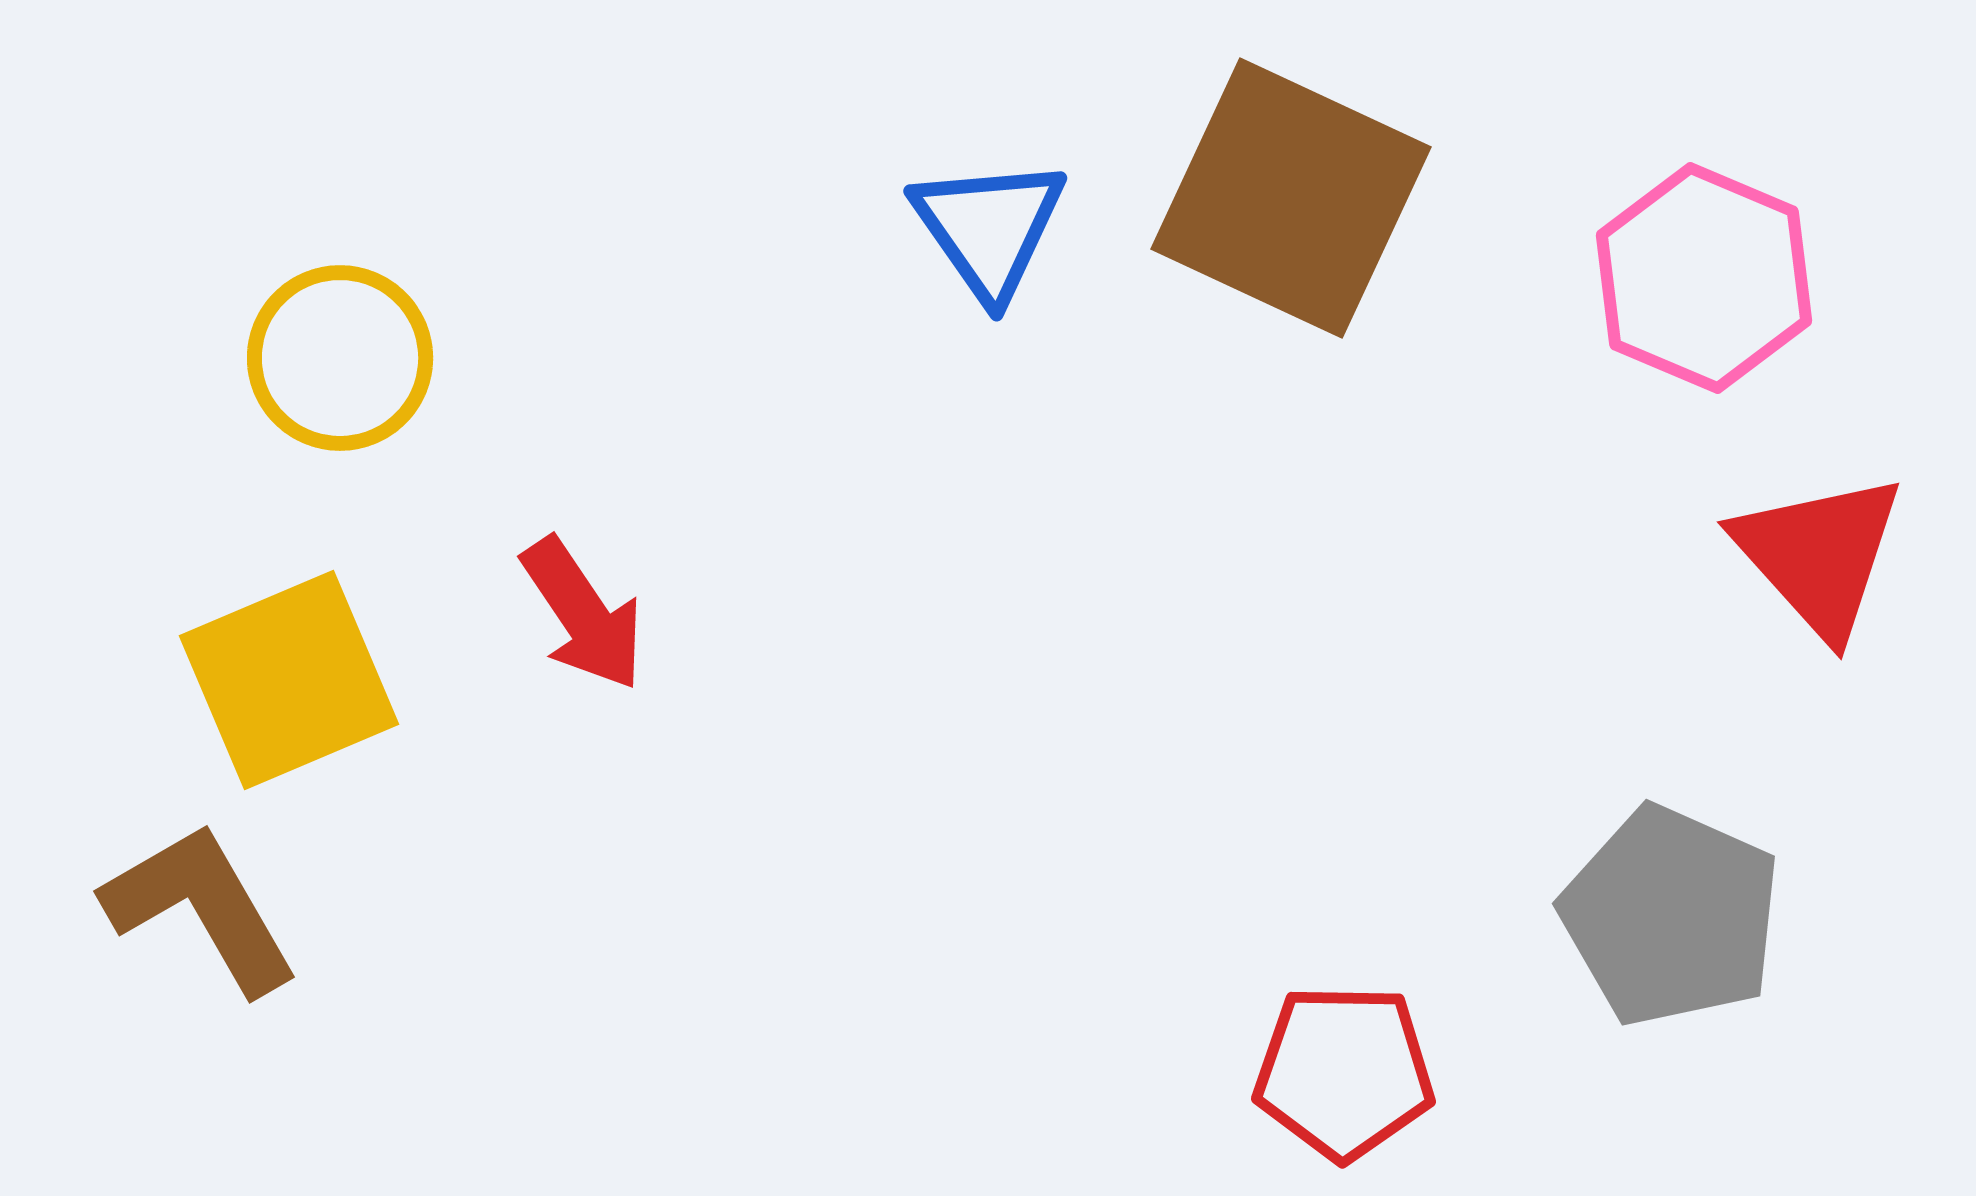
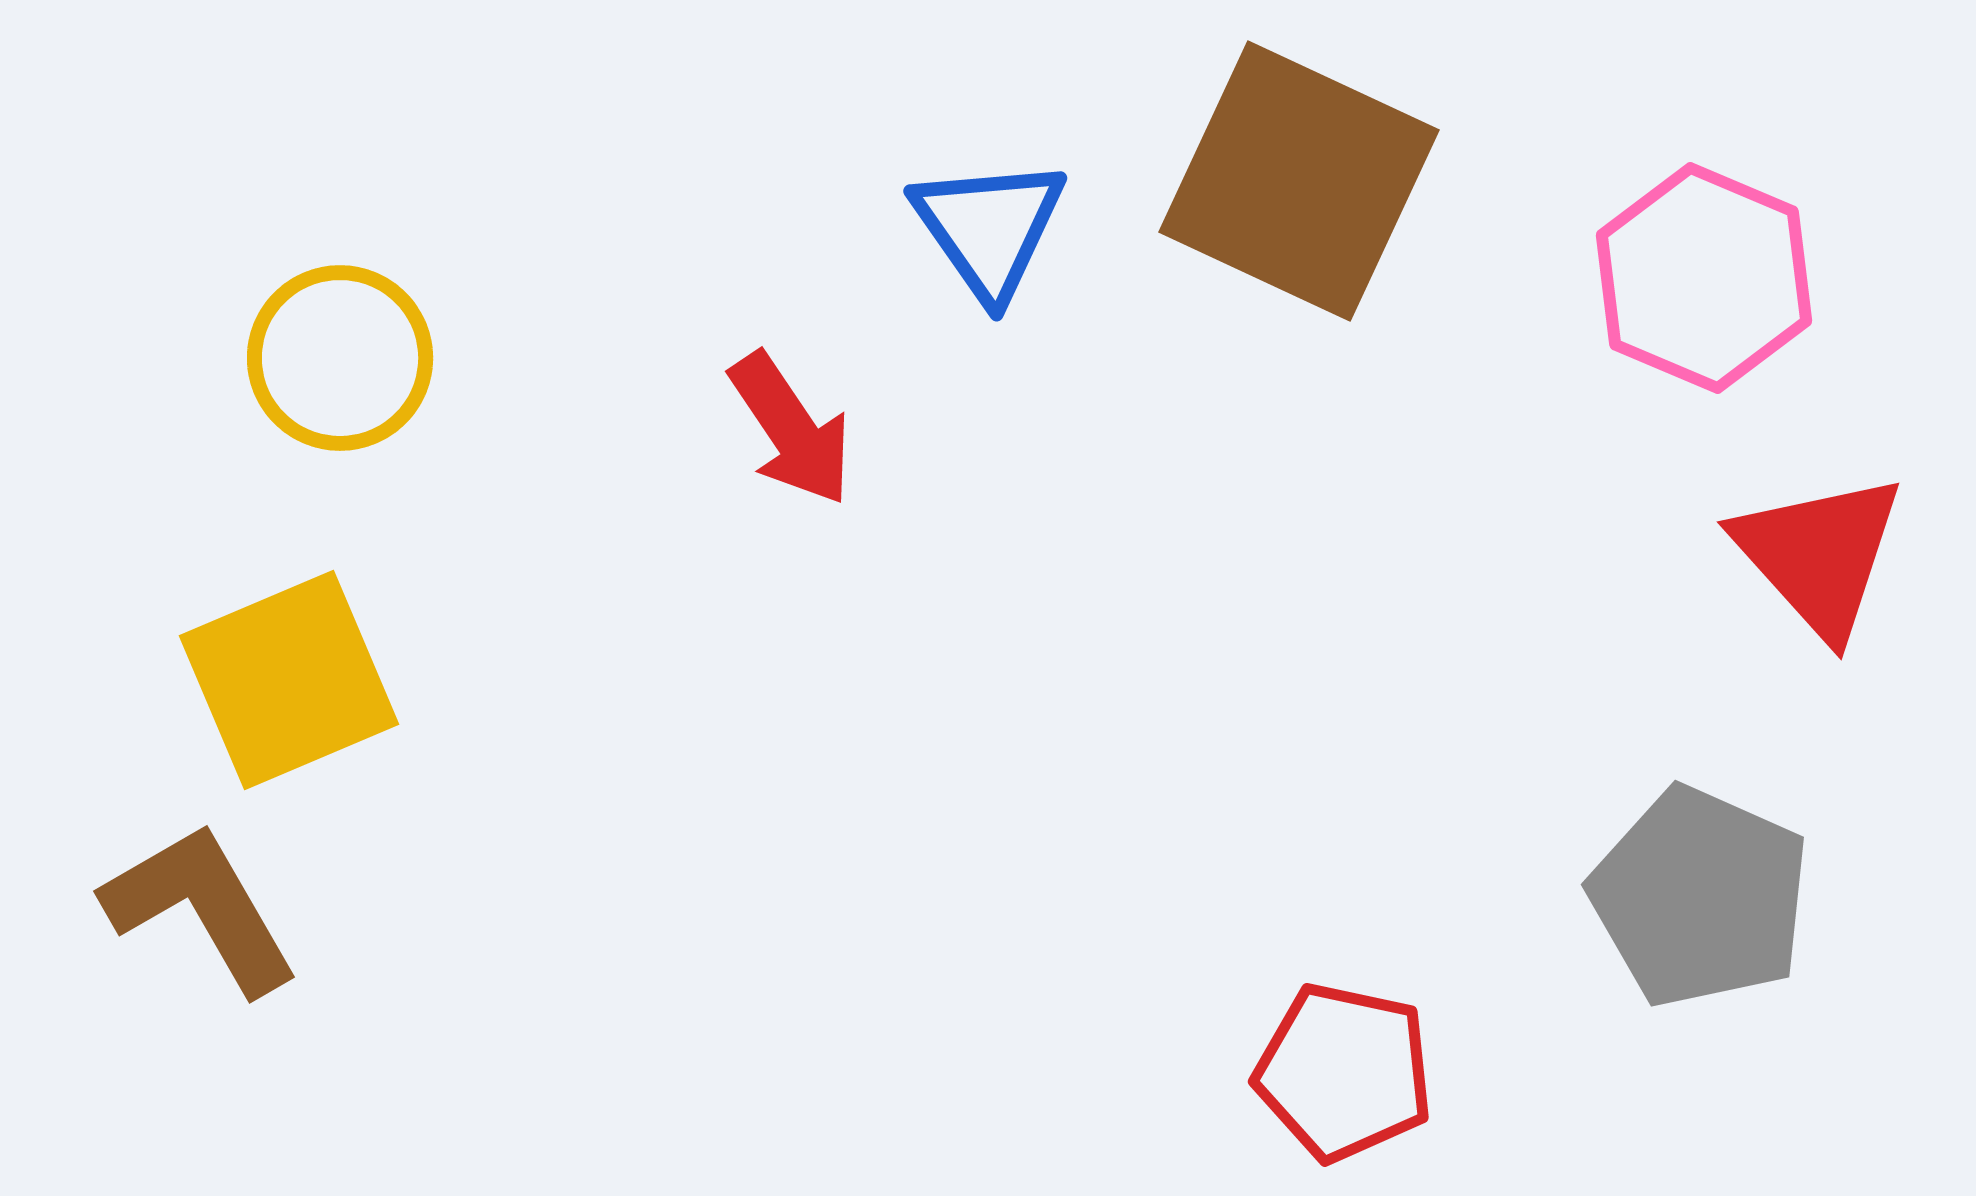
brown square: moved 8 px right, 17 px up
red arrow: moved 208 px right, 185 px up
gray pentagon: moved 29 px right, 19 px up
red pentagon: rotated 11 degrees clockwise
